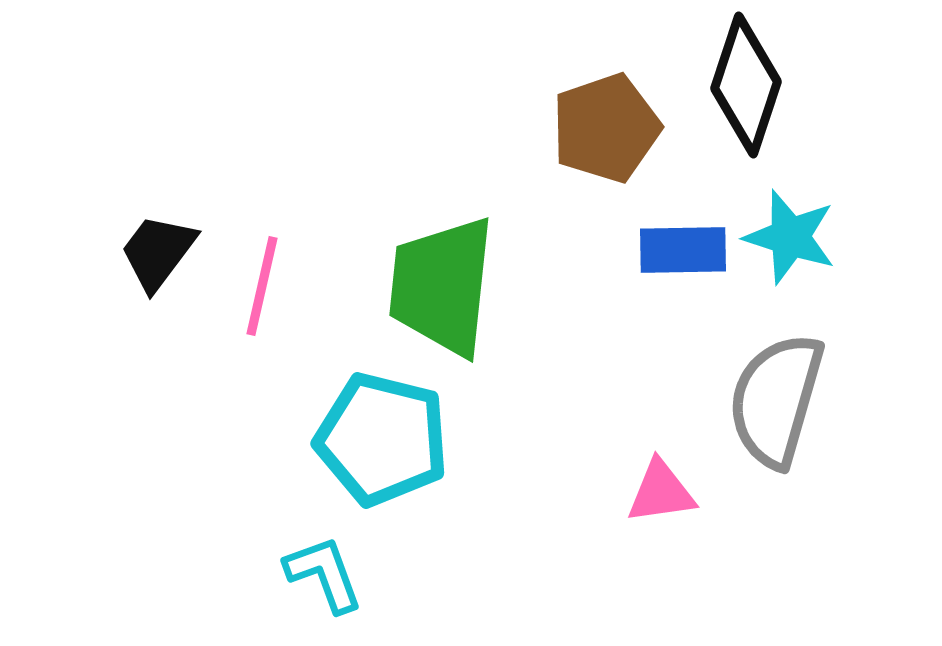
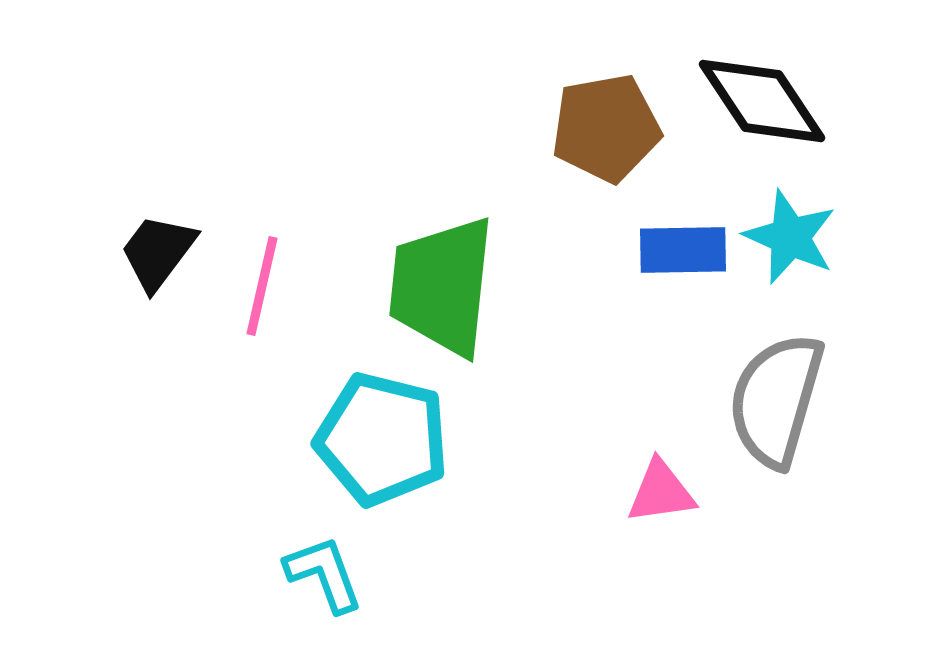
black diamond: moved 16 px right, 16 px down; rotated 52 degrees counterclockwise
brown pentagon: rotated 9 degrees clockwise
cyan star: rotated 6 degrees clockwise
